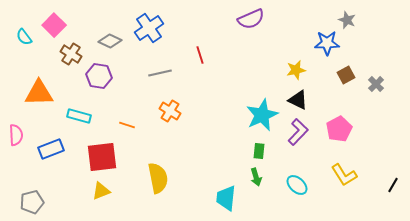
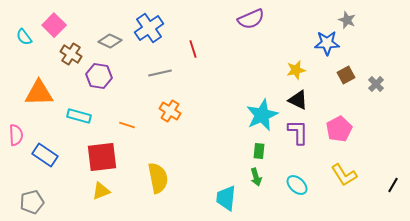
red line: moved 7 px left, 6 px up
purple L-shape: rotated 44 degrees counterclockwise
blue rectangle: moved 6 px left, 6 px down; rotated 55 degrees clockwise
